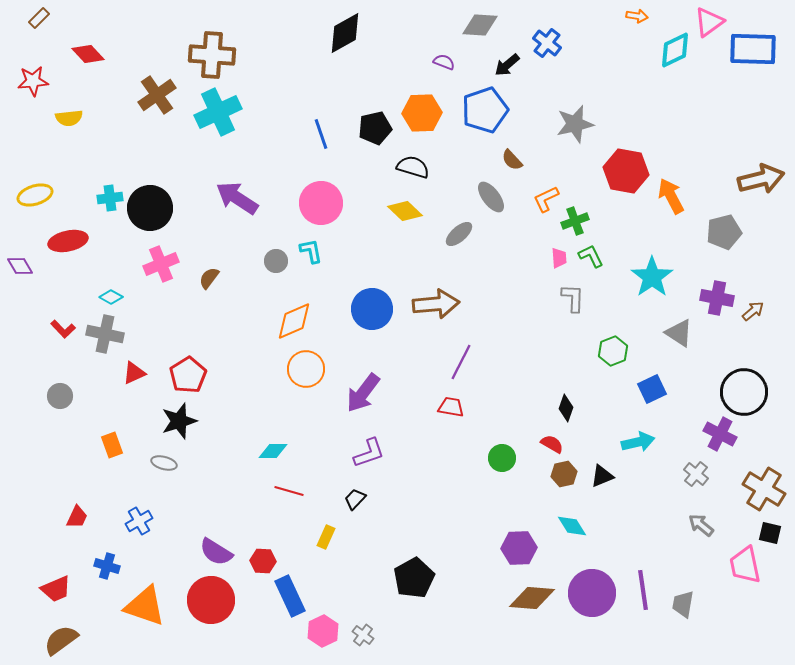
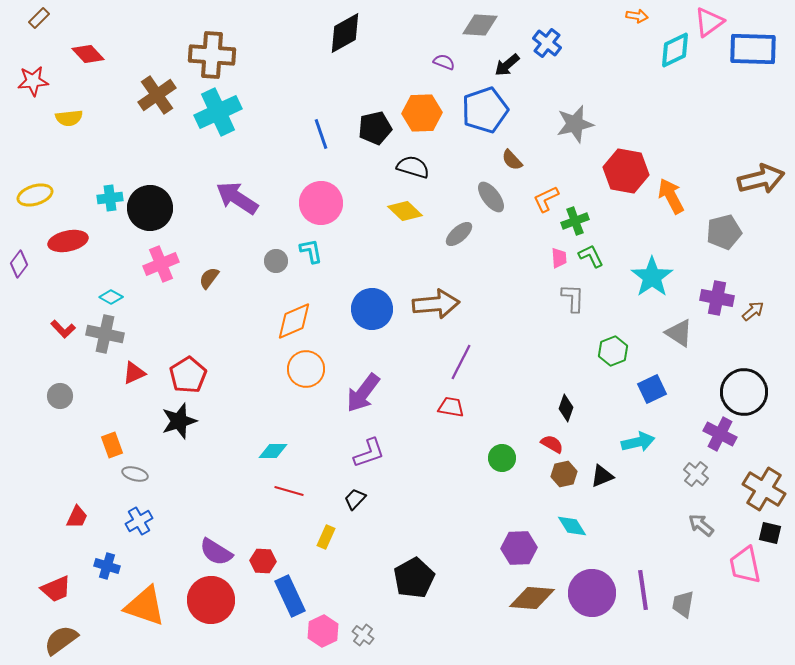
purple diamond at (20, 266): moved 1 px left, 2 px up; rotated 68 degrees clockwise
gray ellipse at (164, 463): moved 29 px left, 11 px down
